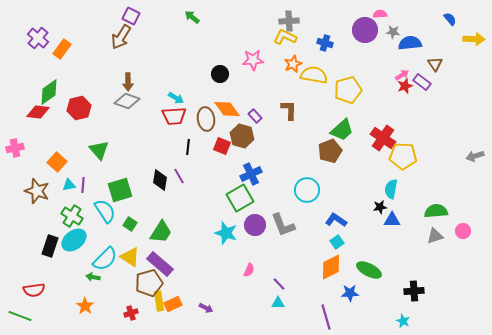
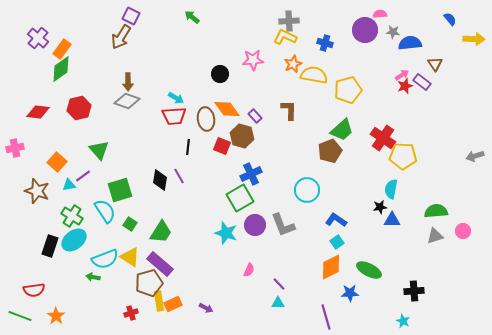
green diamond at (49, 92): moved 12 px right, 23 px up
purple line at (83, 185): moved 9 px up; rotated 49 degrees clockwise
cyan semicircle at (105, 259): rotated 24 degrees clockwise
orange star at (85, 306): moved 29 px left, 10 px down
